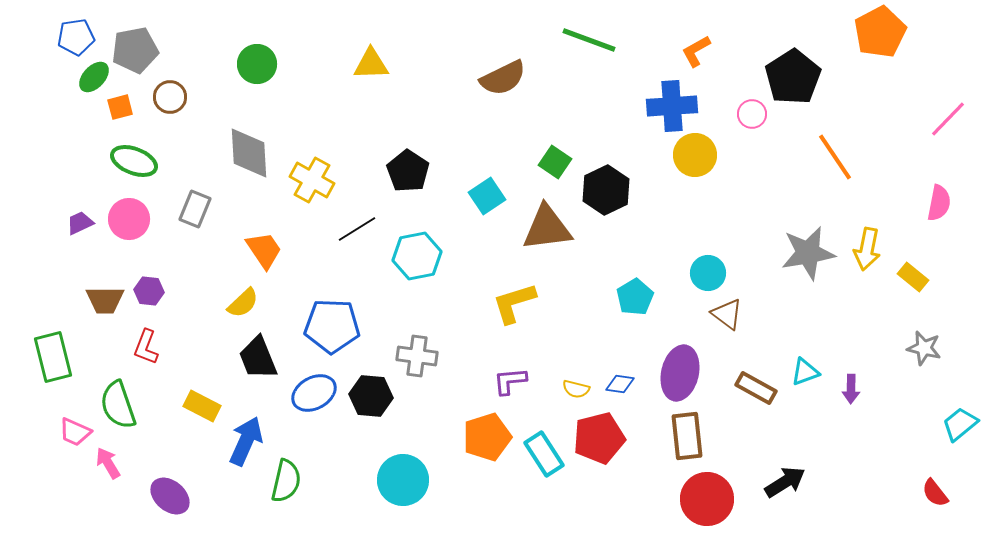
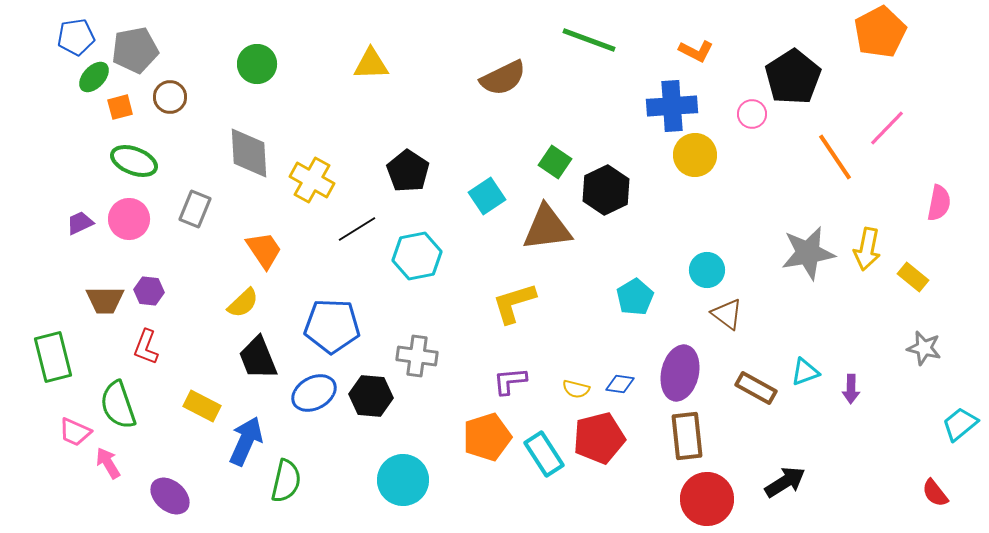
orange L-shape at (696, 51): rotated 124 degrees counterclockwise
pink line at (948, 119): moved 61 px left, 9 px down
cyan circle at (708, 273): moved 1 px left, 3 px up
